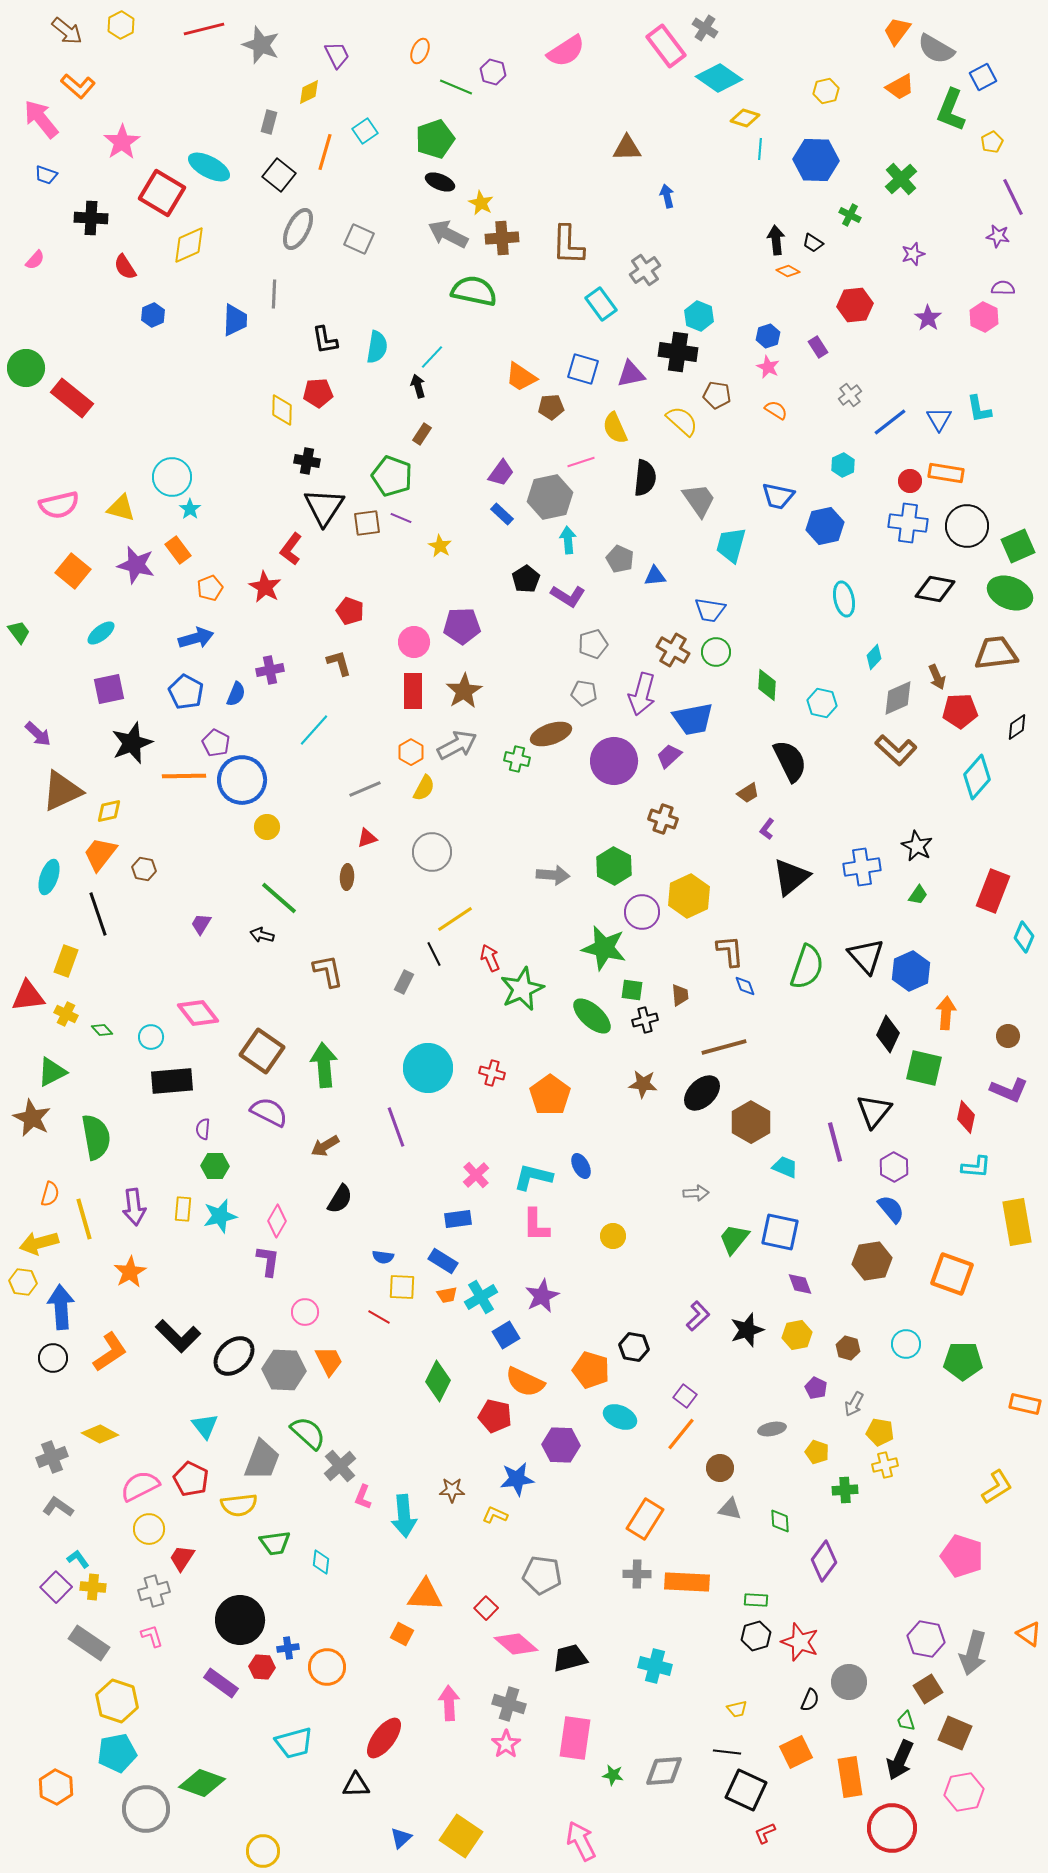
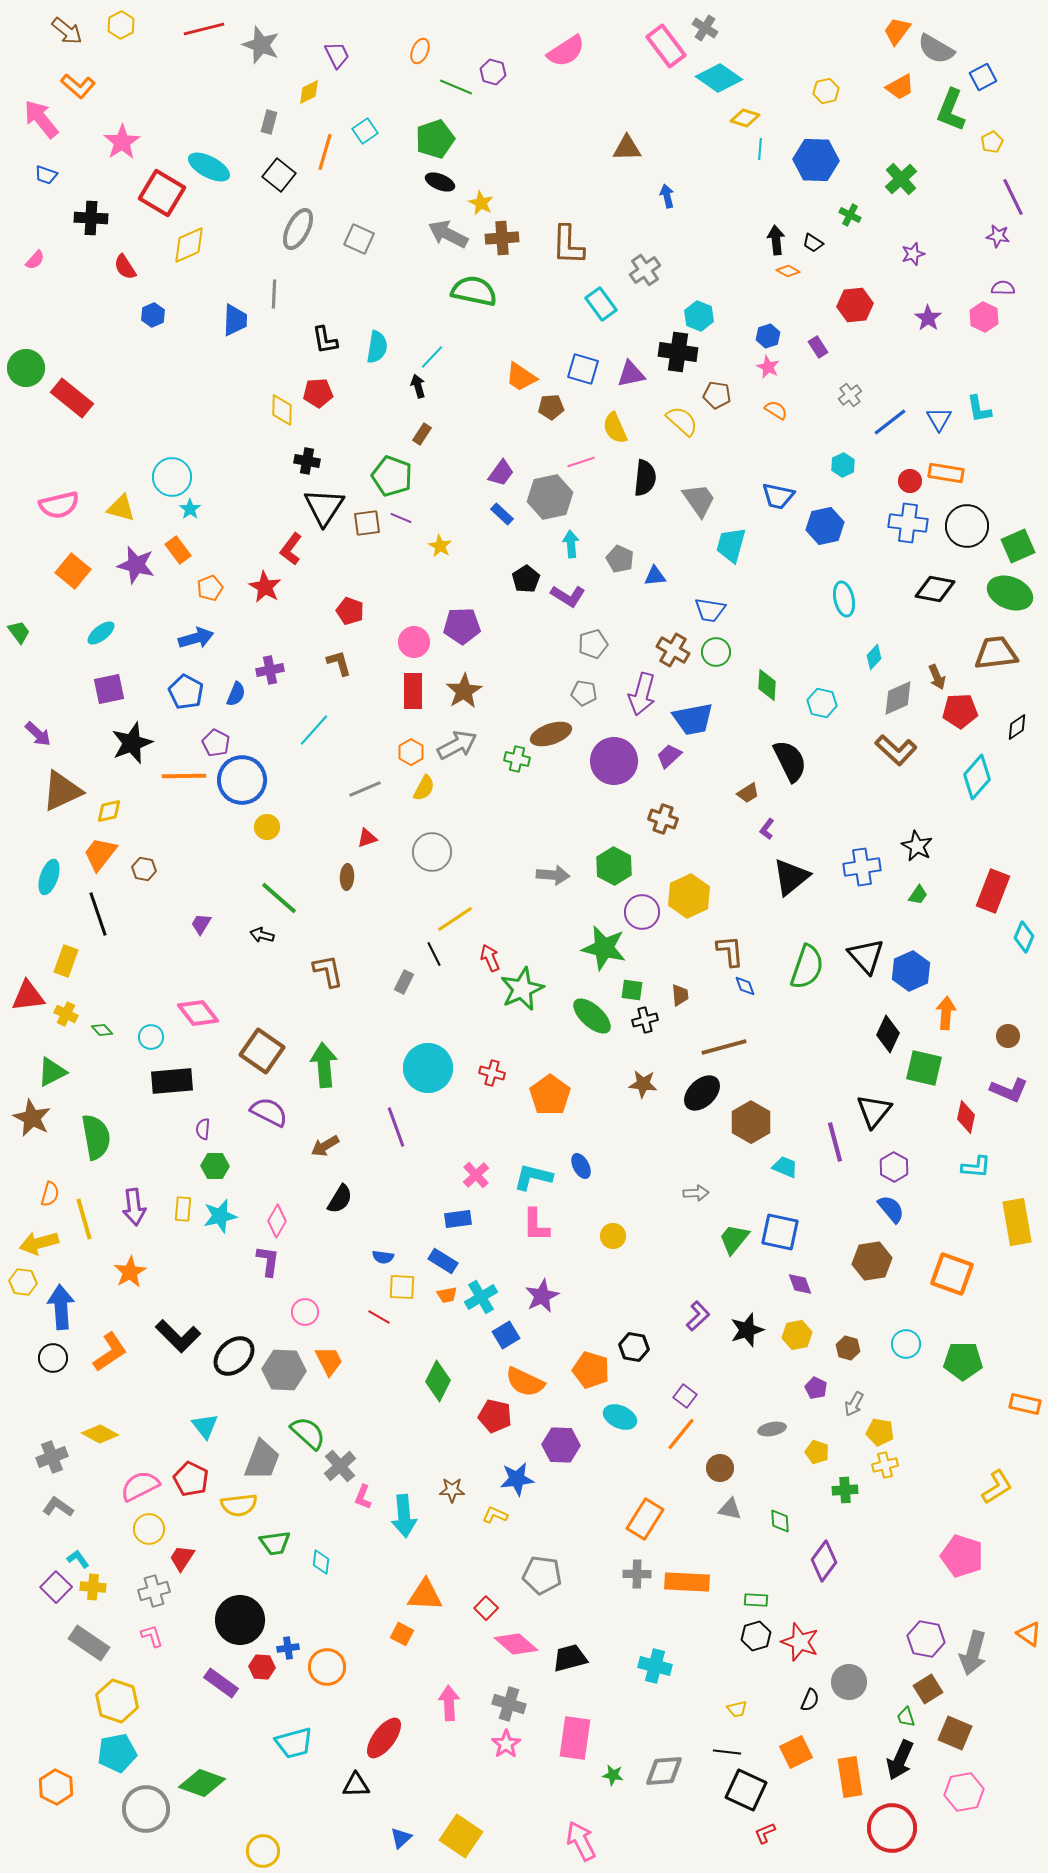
cyan arrow at (568, 540): moved 3 px right, 4 px down
green trapezoid at (906, 1721): moved 4 px up
